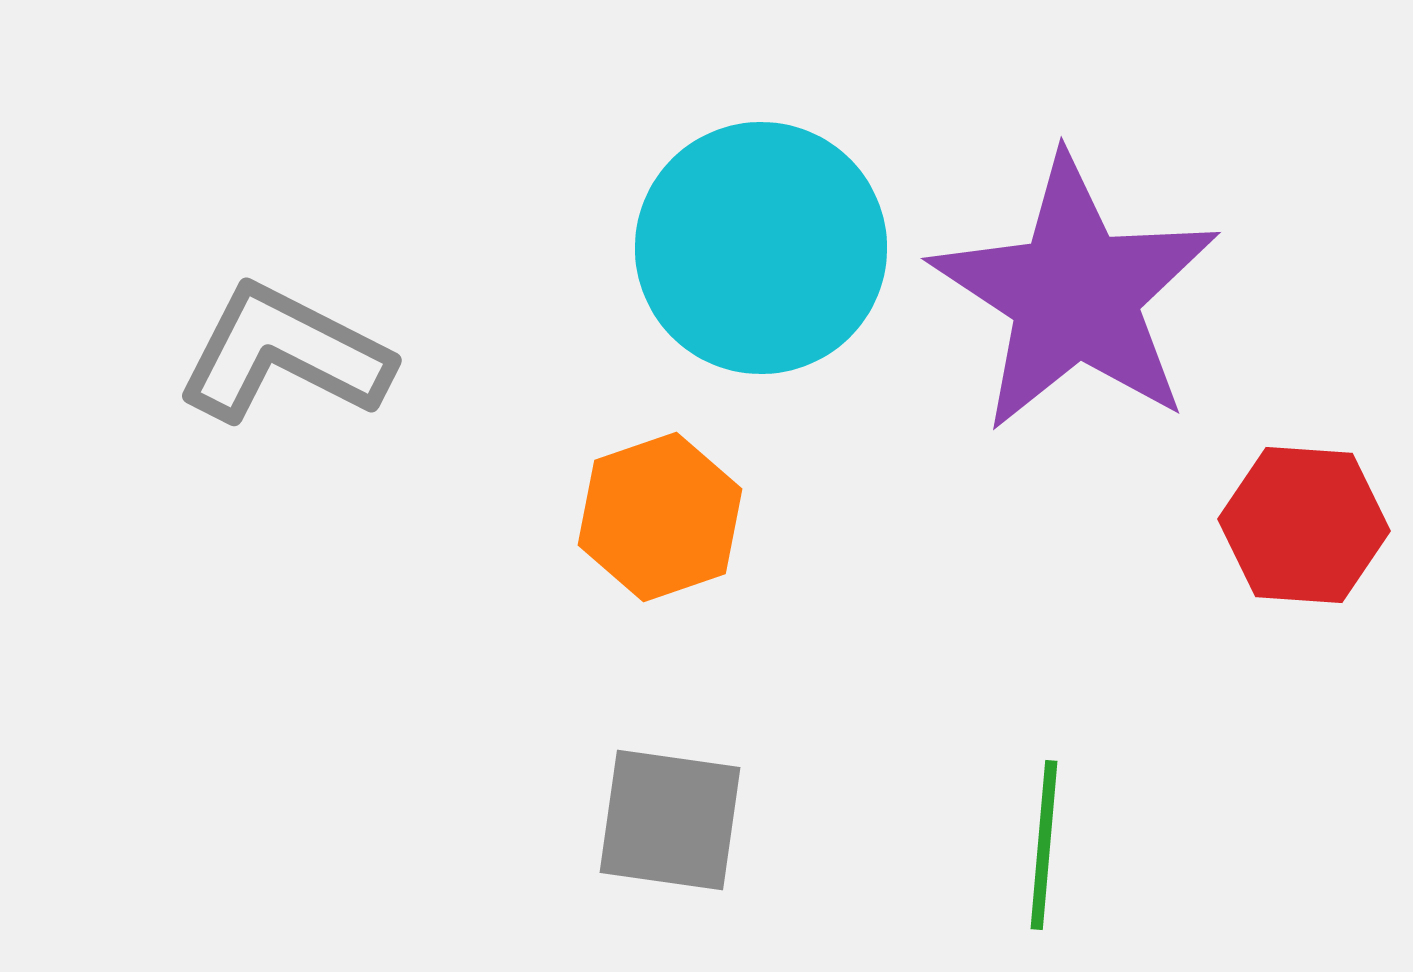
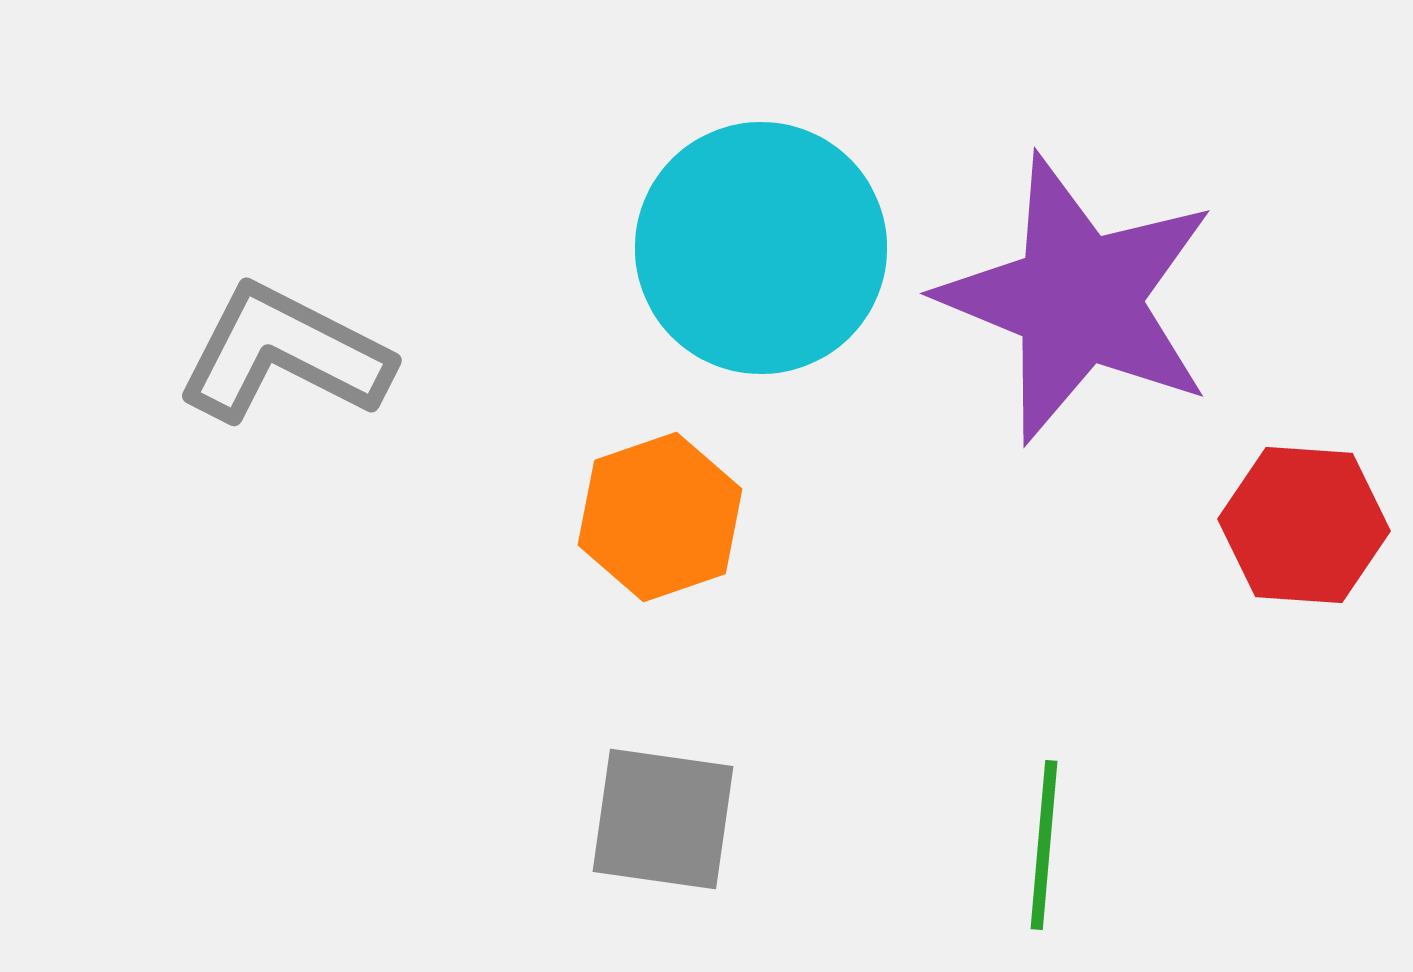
purple star: moved 3 px right, 5 px down; rotated 11 degrees counterclockwise
gray square: moved 7 px left, 1 px up
